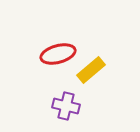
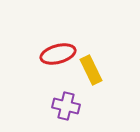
yellow rectangle: rotated 76 degrees counterclockwise
